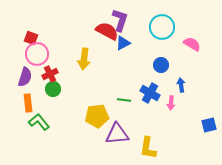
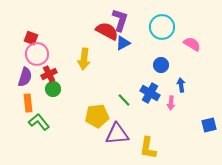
red cross: moved 1 px left
green line: rotated 40 degrees clockwise
